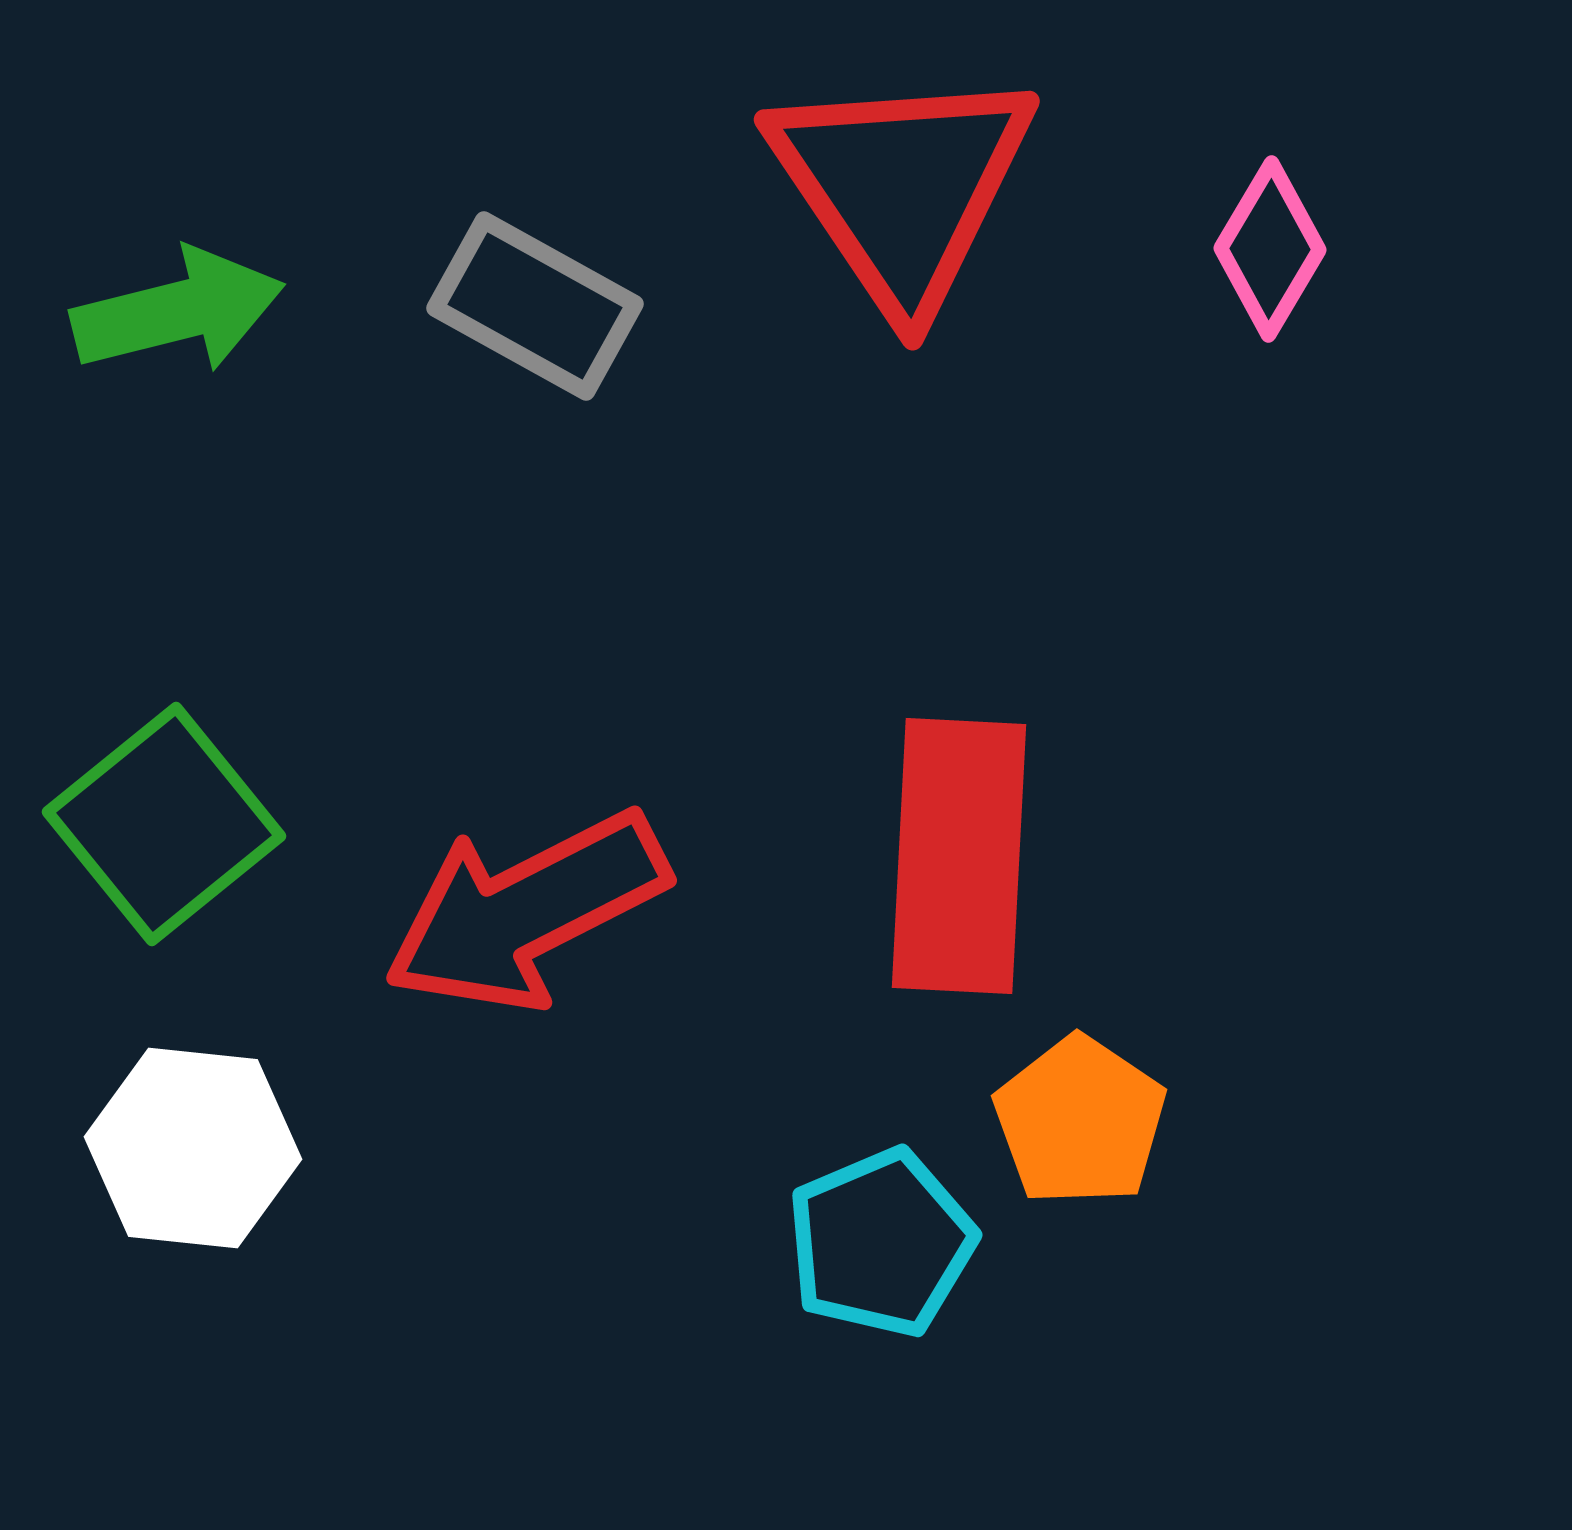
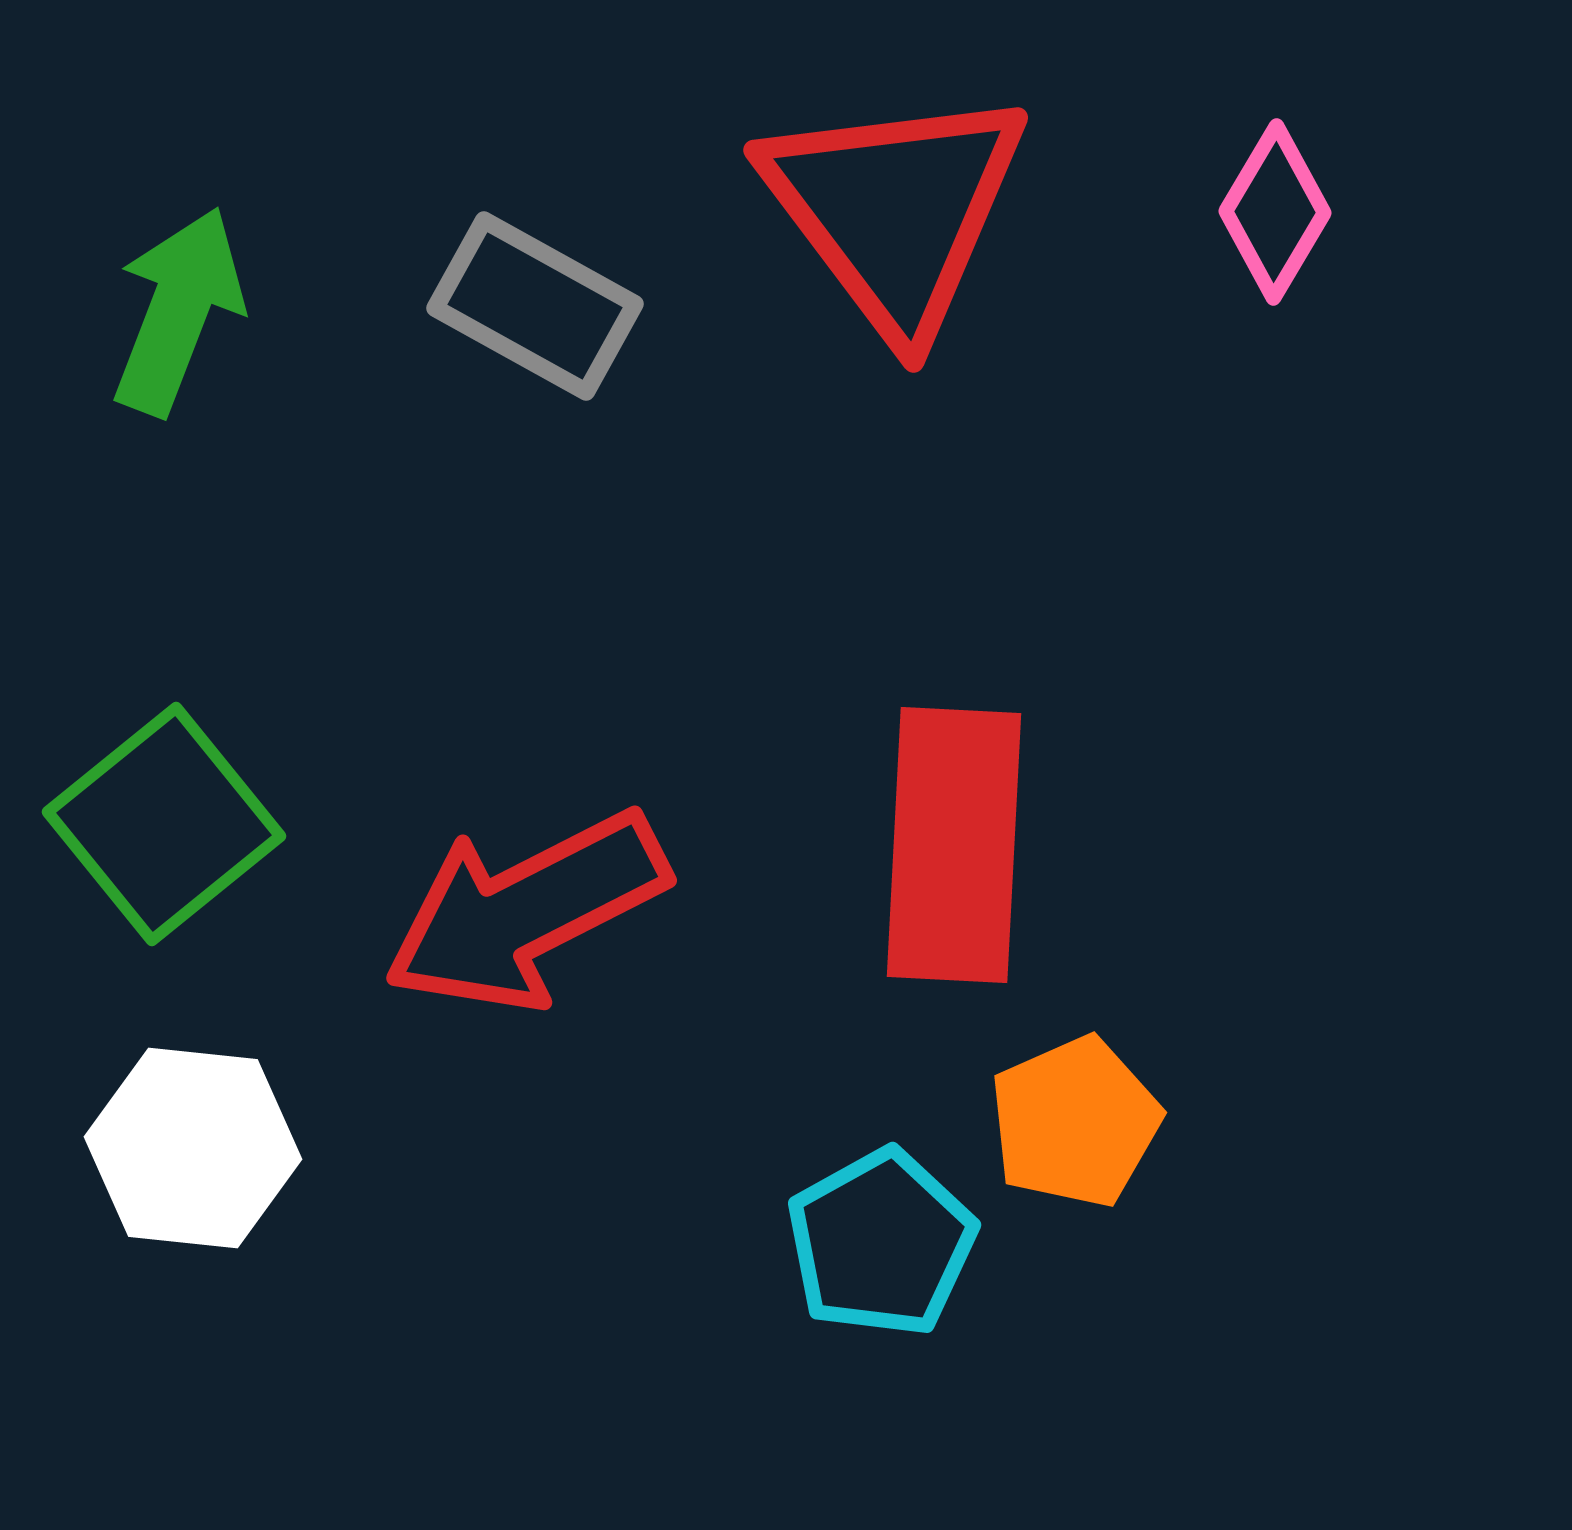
red triangle: moved 7 px left, 23 px down; rotated 3 degrees counterclockwise
pink diamond: moved 5 px right, 37 px up
green arrow: rotated 55 degrees counterclockwise
red rectangle: moved 5 px left, 11 px up
orange pentagon: moved 5 px left, 1 px down; rotated 14 degrees clockwise
cyan pentagon: rotated 6 degrees counterclockwise
